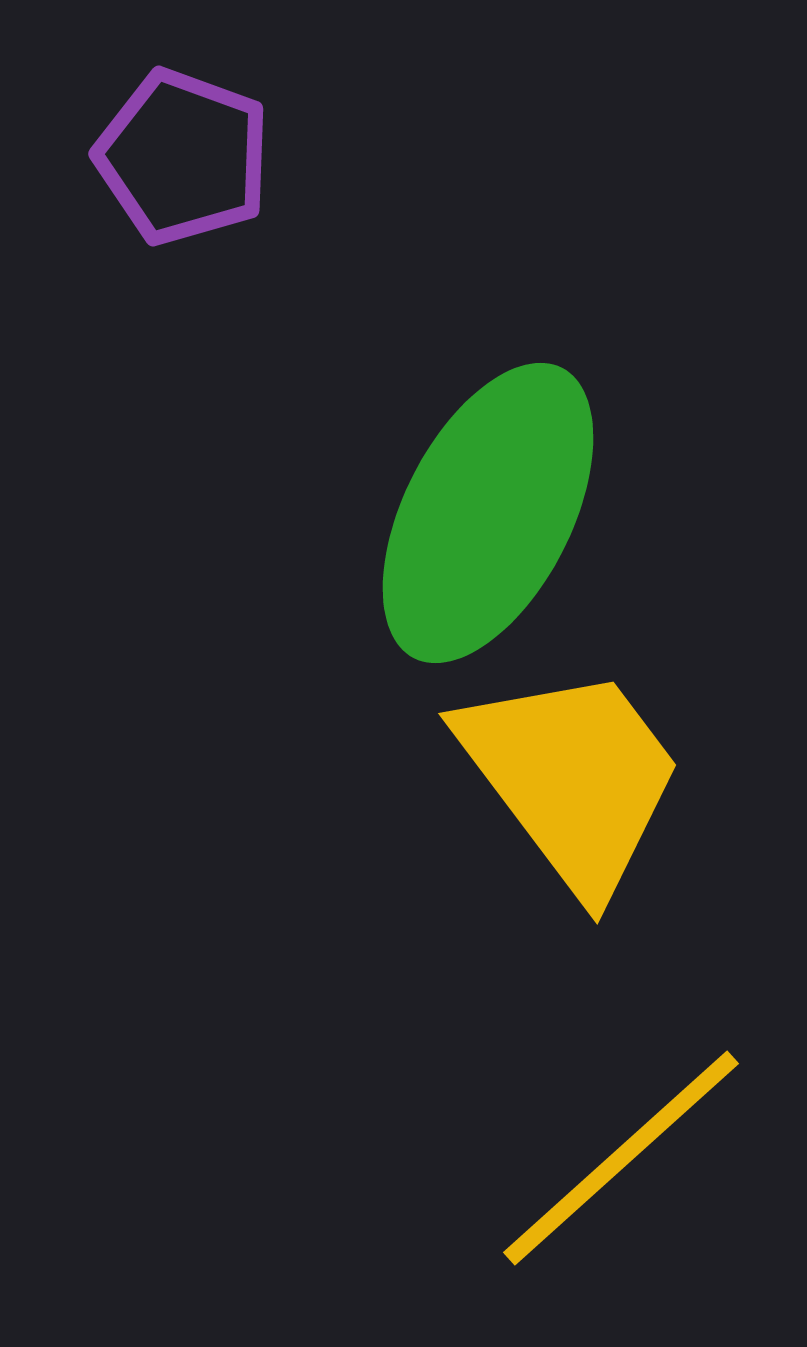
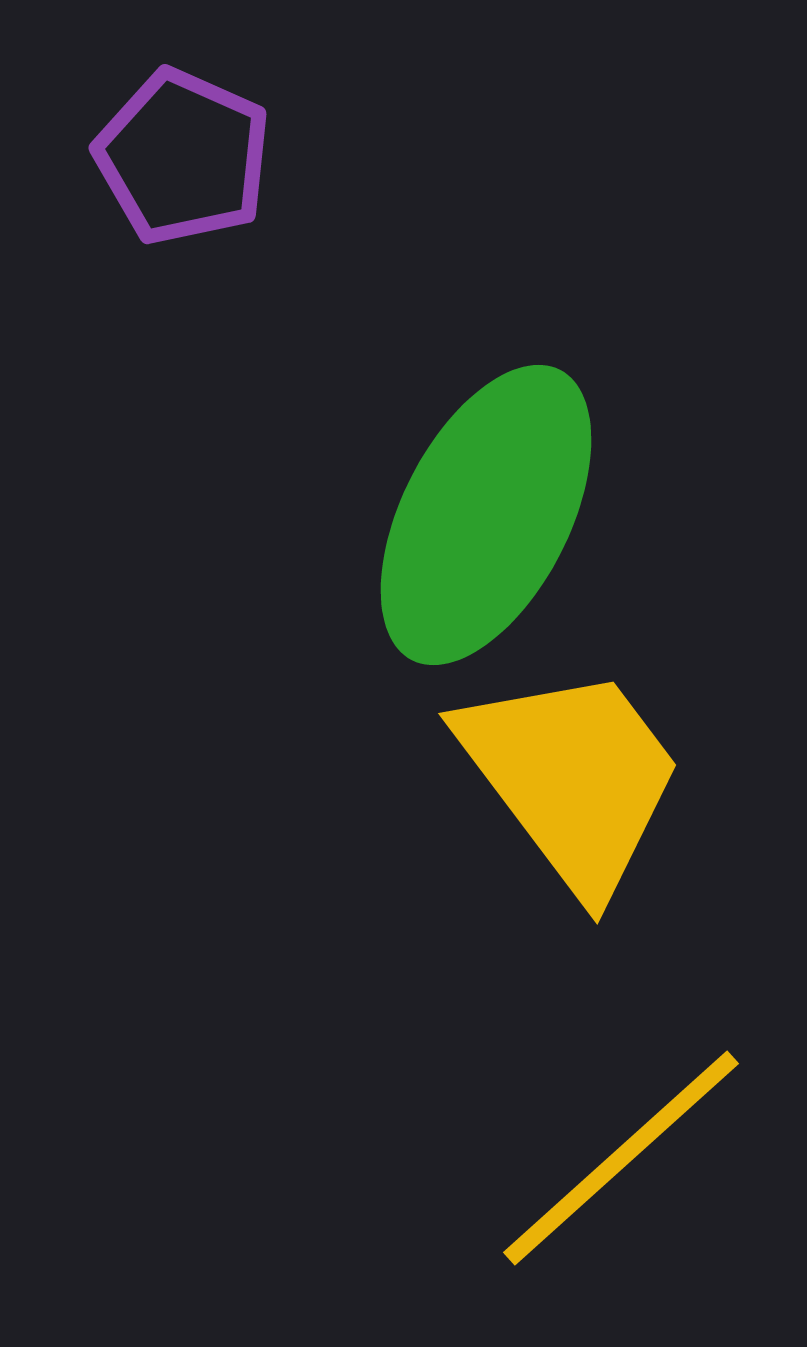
purple pentagon: rotated 4 degrees clockwise
green ellipse: moved 2 px left, 2 px down
